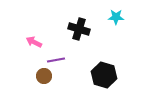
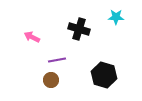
pink arrow: moved 2 px left, 5 px up
purple line: moved 1 px right
brown circle: moved 7 px right, 4 px down
